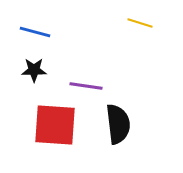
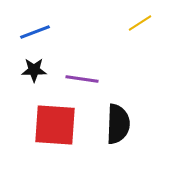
yellow line: rotated 50 degrees counterclockwise
blue line: rotated 36 degrees counterclockwise
purple line: moved 4 px left, 7 px up
black semicircle: rotated 9 degrees clockwise
